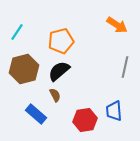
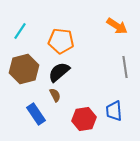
orange arrow: moved 1 px down
cyan line: moved 3 px right, 1 px up
orange pentagon: rotated 20 degrees clockwise
gray line: rotated 20 degrees counterclockwise
black semicircle: moved 1 px down
blue rectangle: rotated 15 degrees clockwise
red hexagon: moved 1 px left, 1 px up
